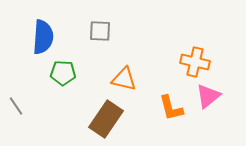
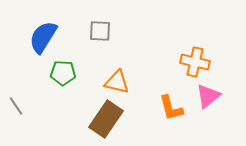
blue semicircle: rotated 152 degrees counterclockwise
orange triangle: moved 7 px left, 3 px down
